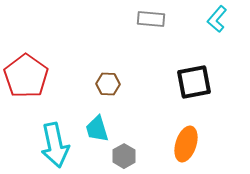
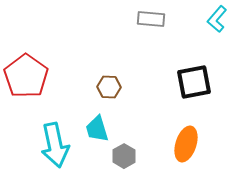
brown hexagon: moved 1 px right, 3 px down
